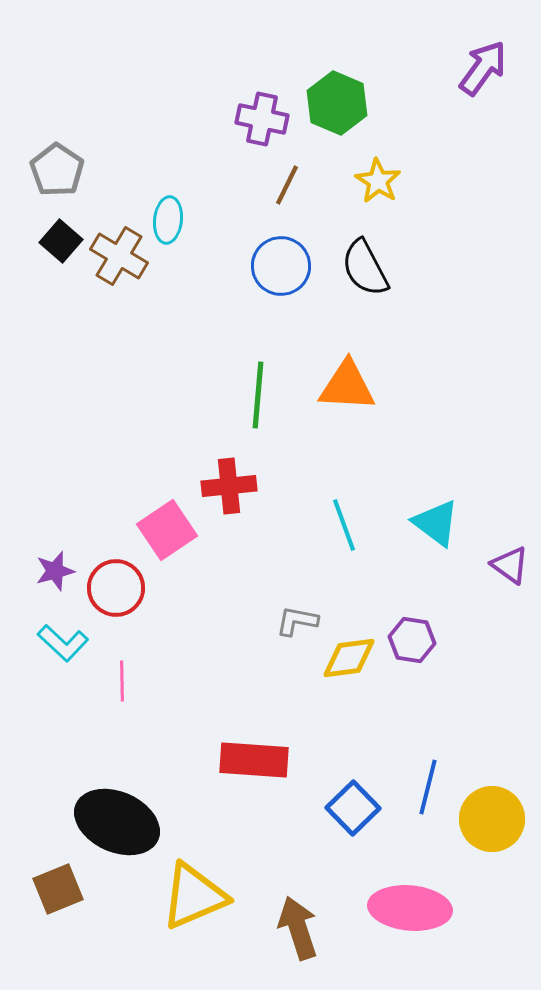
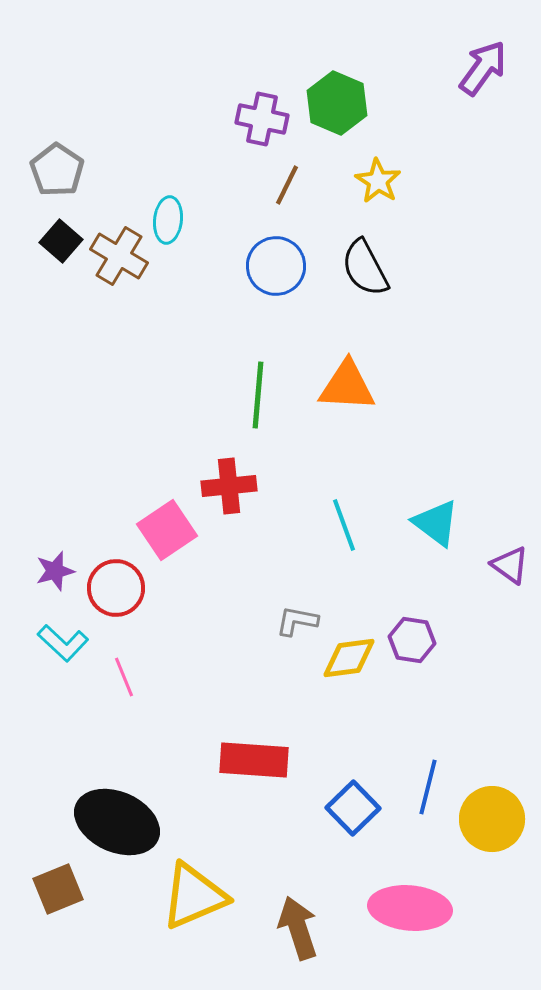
blue circle: moved 5 px left
pink line: moved 2 px right, 4 px up; rotated 21 degrees counterclockwise
